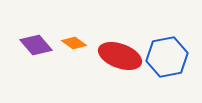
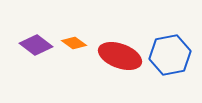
purple diamond: rotated 12 degrees counterclockwise
blue hexagon: moved 3 px right, 2 px up
